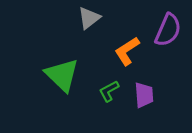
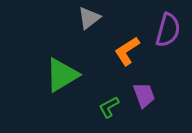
purple semicircle: rotated 8 degrees counterclockwise
green triangle: rotated 45 degrees clockwise
green L-shape: moved 16 px down
purple trapezoid: rotated 16 degrees counterclockwise
